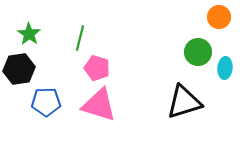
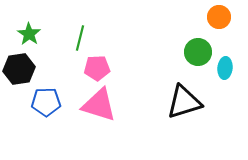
pink pentagon: rotated 20 degrees counterclockwise
